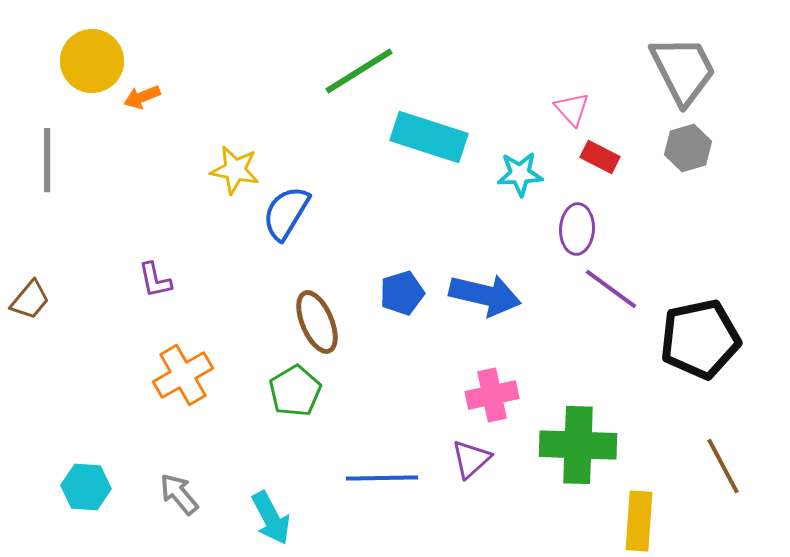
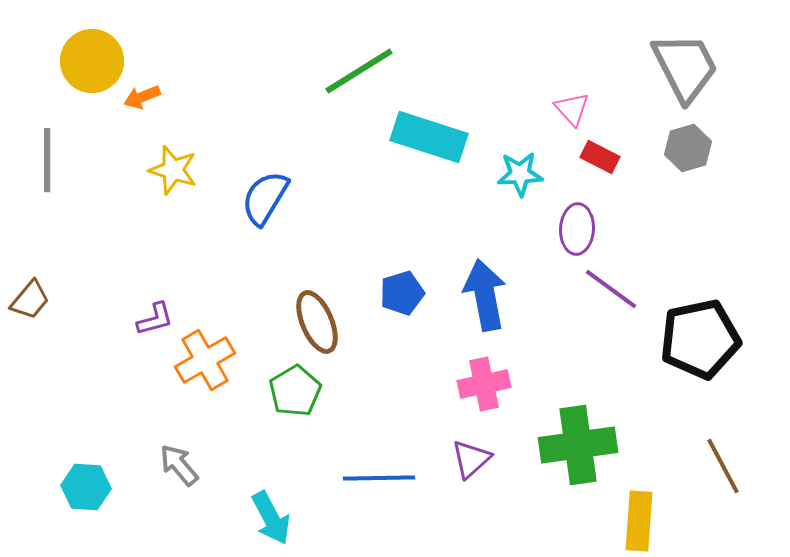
gray trapezoid: moved 2 px right, 3 px up
yellow star: moved 62 px left; rotated 6 degrees clockwise
blue semicircle: moved 21 px left, 15 px up
purple L-shape: moved 39 px down; rotated 93 degrees counterclockwise
blue arrow: rotated 114 degrees counterclockwise
orange cross: moved 22 px right, 15 px up
pink cross: moved 8 px left, 11 px up
green cross: rotated 10 degrees counterclockwise
blue line: moved 3 px left
gray arrow: moved 29 px up
